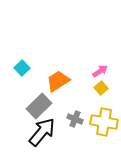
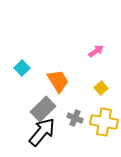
pink arrow: moved 4 px left, 20 px up
orange trapezoid: rotated 90 degrees clockwise
gray rectangle: moved 4 px right, 3 px down
gray cross: moved 1 px up
